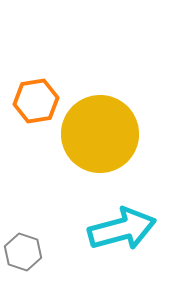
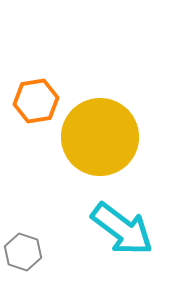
yellow circle: moved 3 px down
cyan arrow: rotated 52 degrees clockwise
